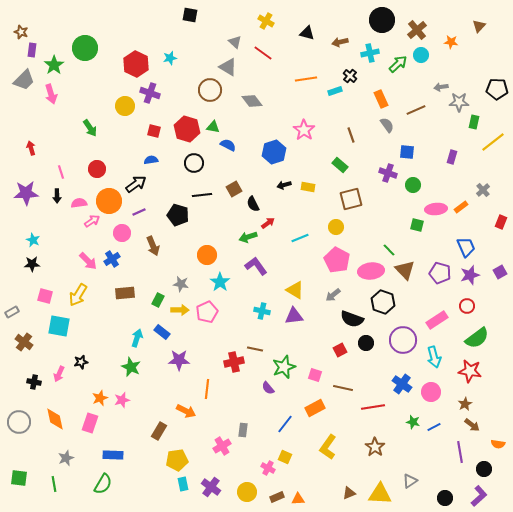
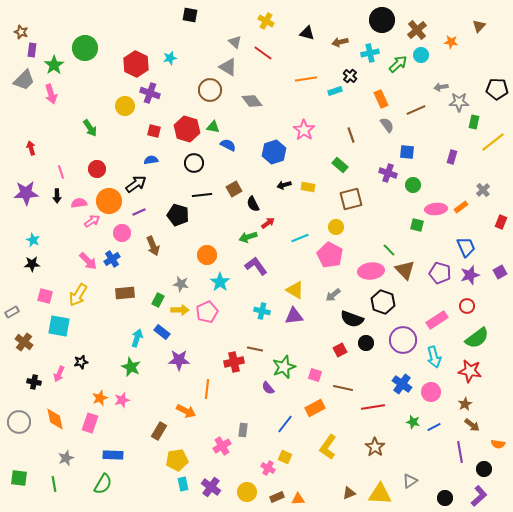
pink pentagon at (337, 260): moved 7 px left, 5 px up
